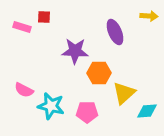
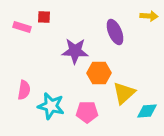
pink semicircle: rotated 108 degrees counterclockwise
